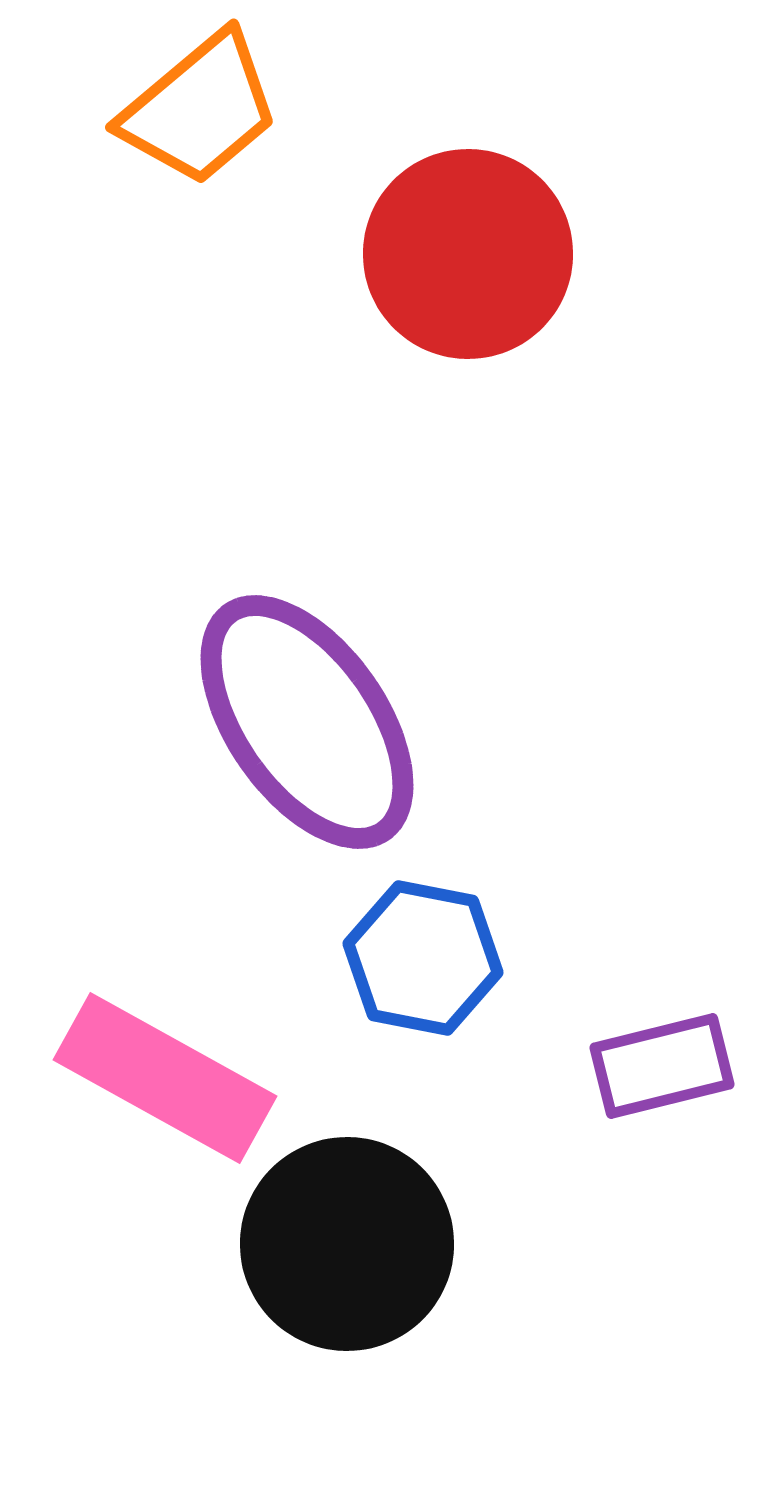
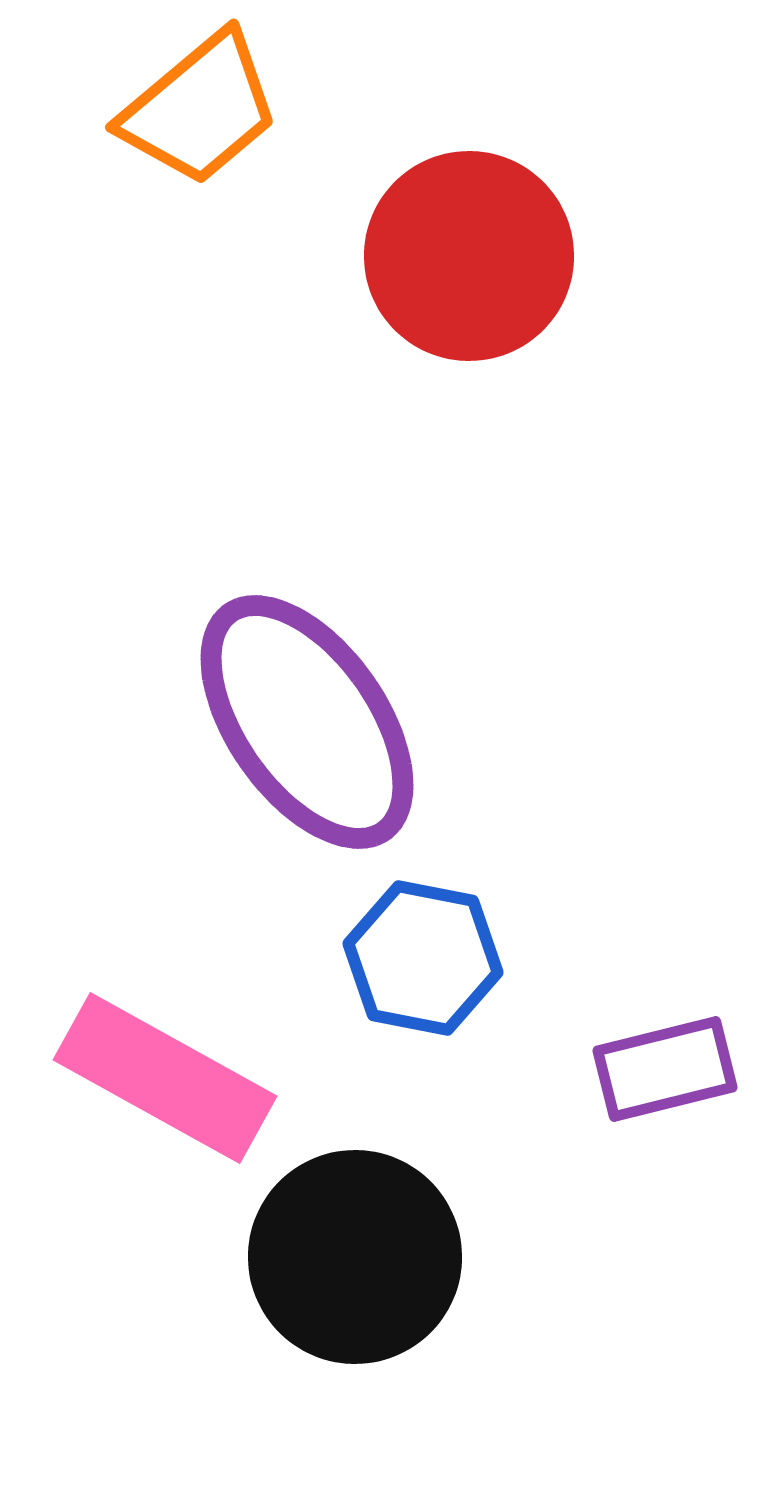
red circle: moved 1 px right, 2 px down
purple rectangle: moved 3 px right, 3 px down
black circle: moved 8 px right, 13 px down
